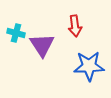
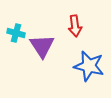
purple triangle: moved 1 px down
blue star: rotated 16 degrees clockwise
